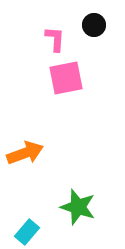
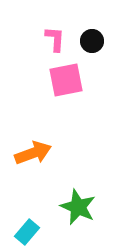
black circle: moved 2 px left, 16 px down
pink square: moved 2 px down
orange arrow: moved 8 px right
green star: rotated 6 degrees clockwise
